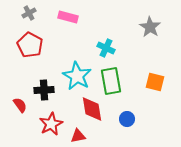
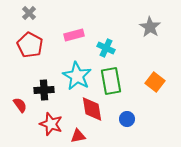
gray cross: rotated 16 degrees counterclockwise
pink rectangle: moved 6 px right, 18 px down; rotated 30 degrees counterclockwise
orange square: rotated 24 degrees clockwise
red star: rotated 25 degrees counterclockwise
